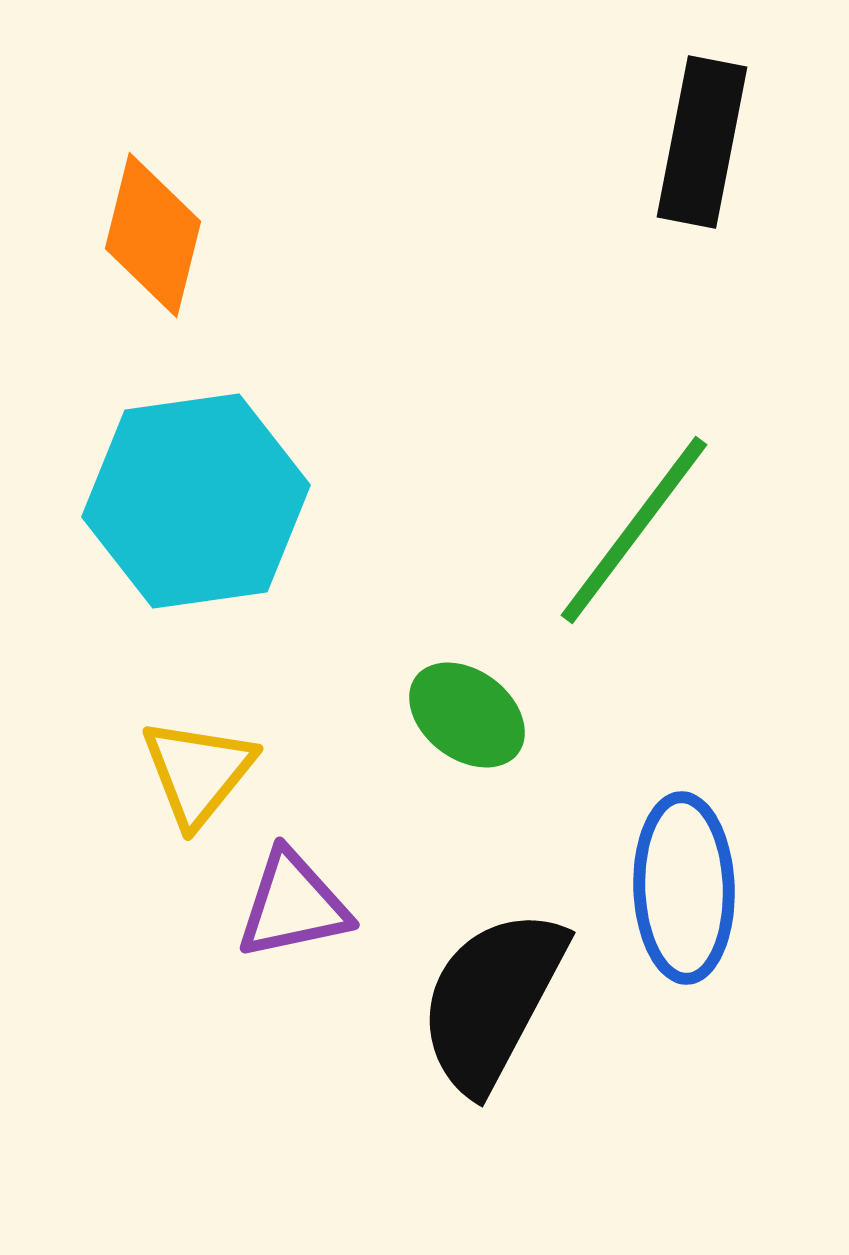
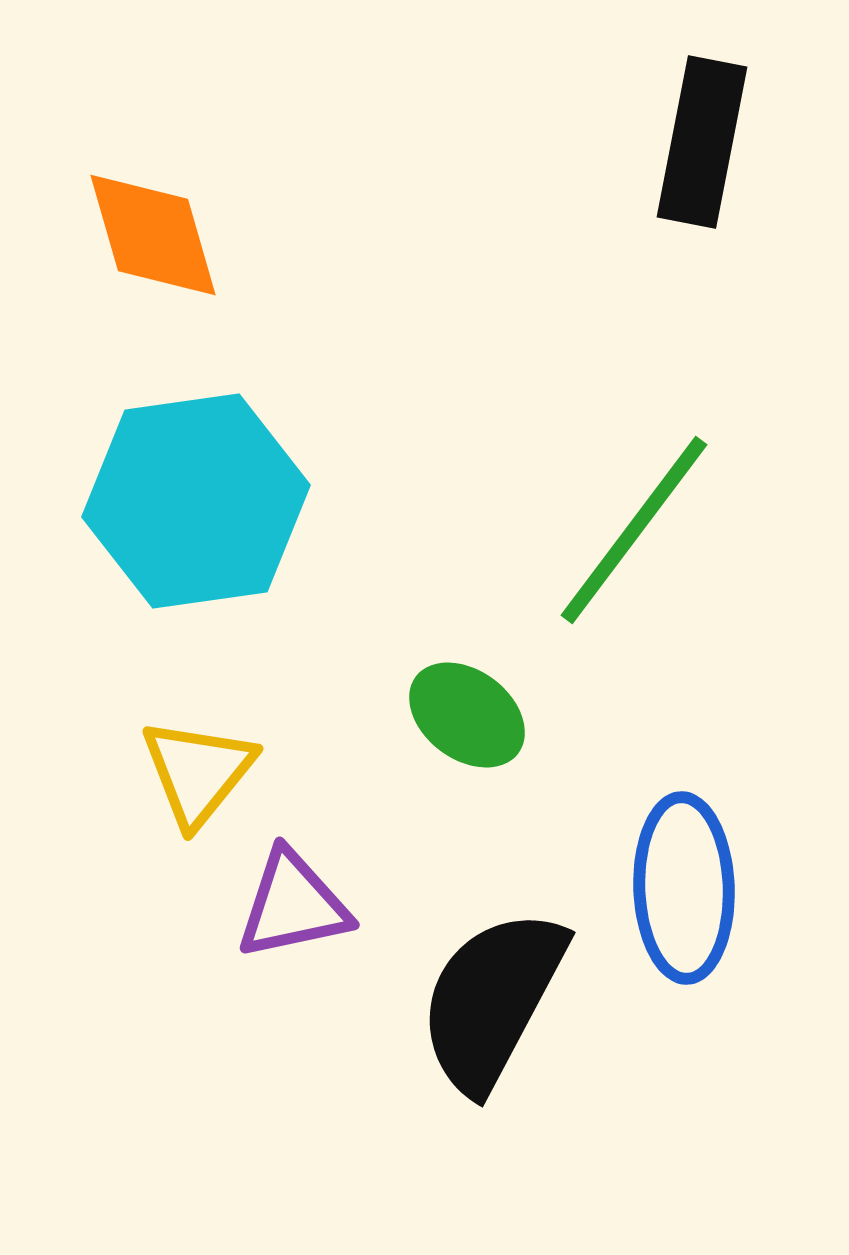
orange diamond: rotated 30 degrees counterclockwise
